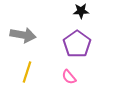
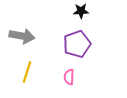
gray arrow: moved 1 px left, 1 px down
purple pentagon: rotated 16 degrees clockwise
pink semicircle: rotated 42 degrees clockwise
